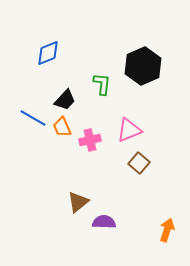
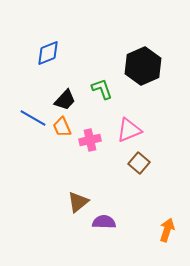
green L-shape: moved 5 px down; rotated 25 degrees counterclockwise
